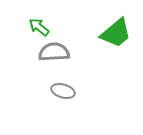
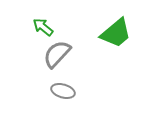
green arrow: moved 4 px right
gray semicircle: moved 3 px right, 2 px down; rotated 44 degrees counterclockwise
